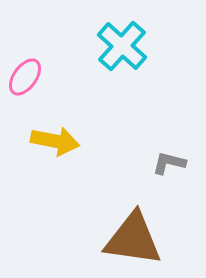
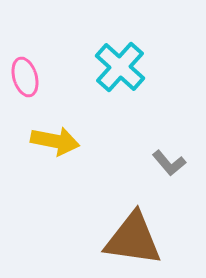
cyan cross: moved 2 px left, 21 px down
pink ellipse: rotated 51 degrees counterclockwise
gray L-shape: rotated 144 degrees counterclockwise
